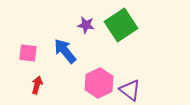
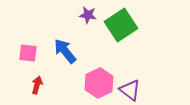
purple star: moved 2 px right, 10 px up
